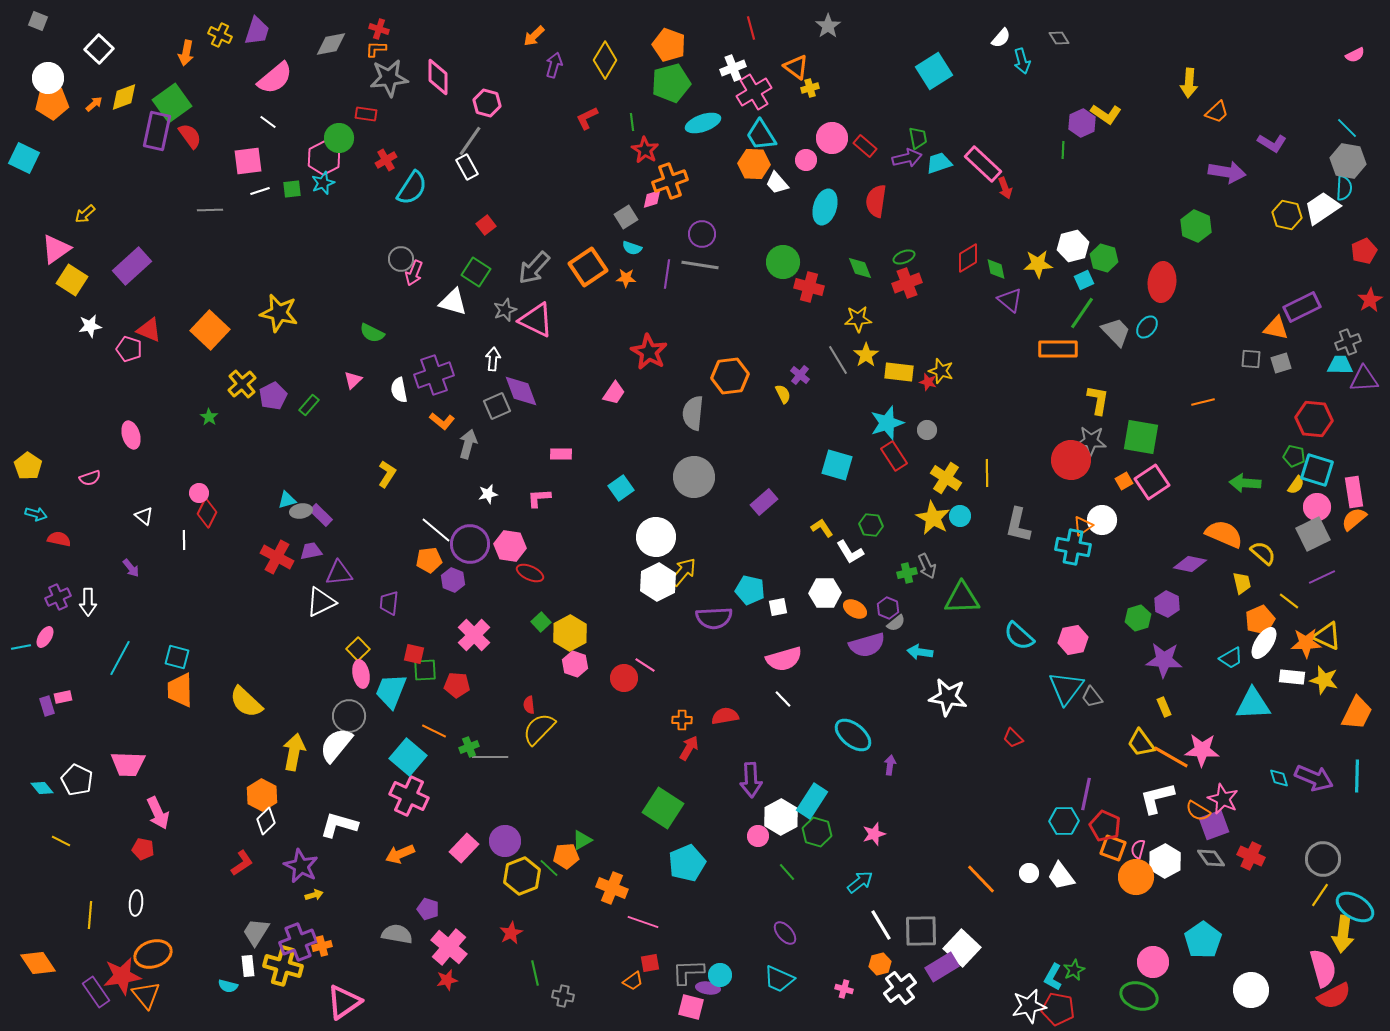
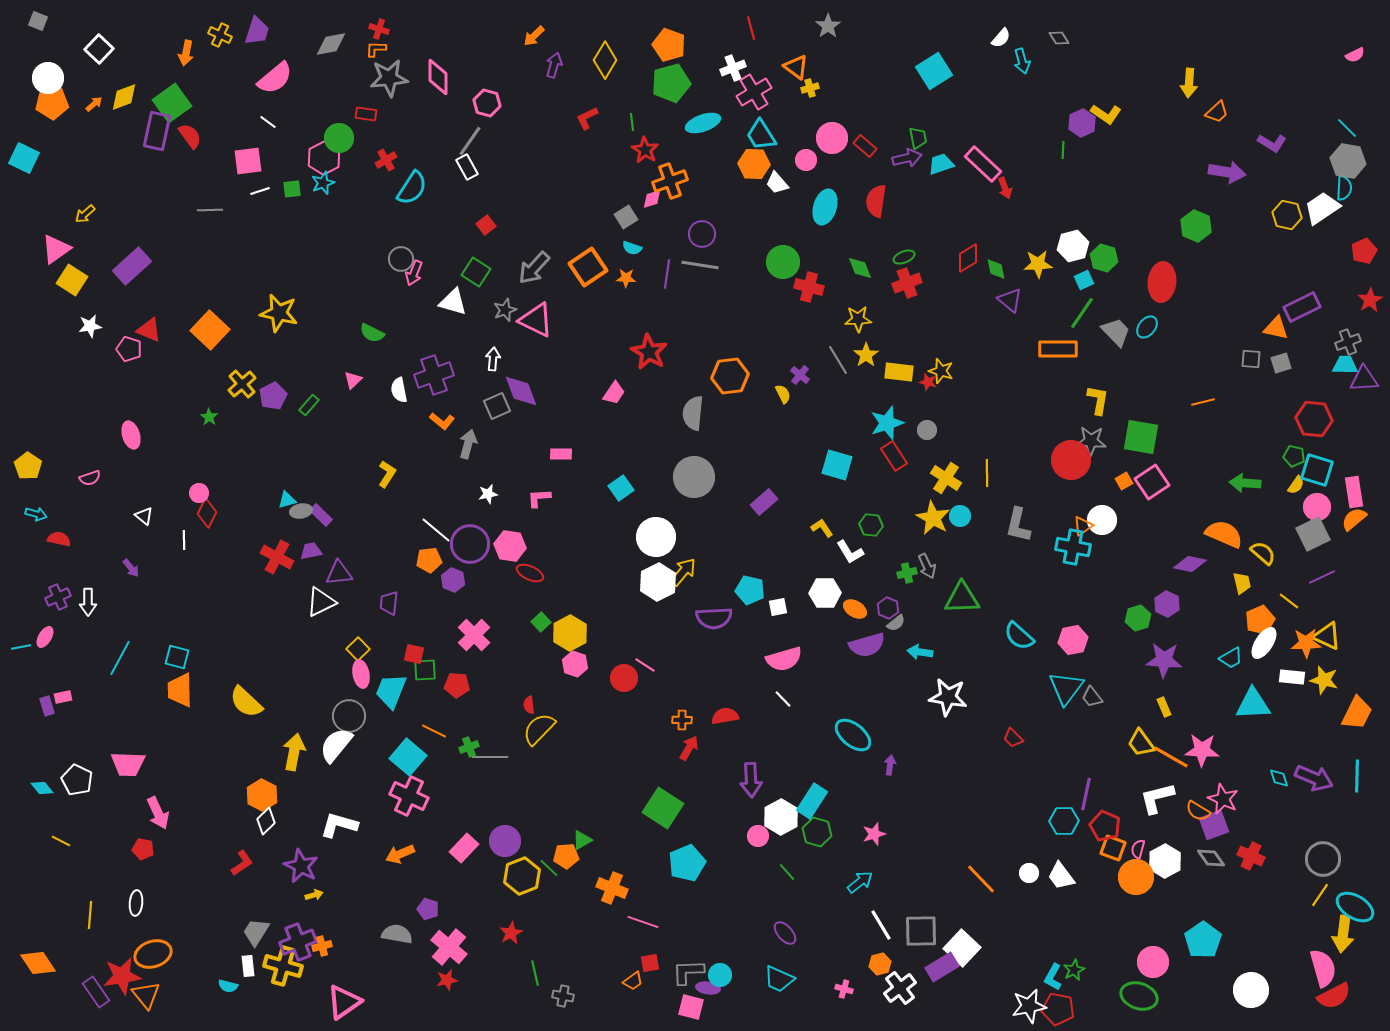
cyan trapezoid at (939, 163): moved 2 px right, 1 px down
cyan trapezoid at (1340, 365): moved 5 px right
